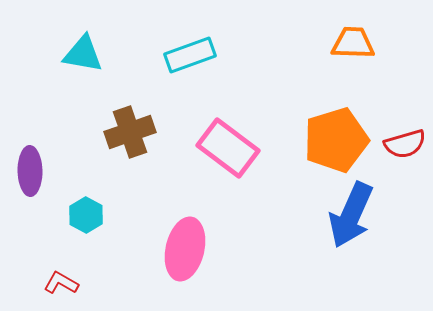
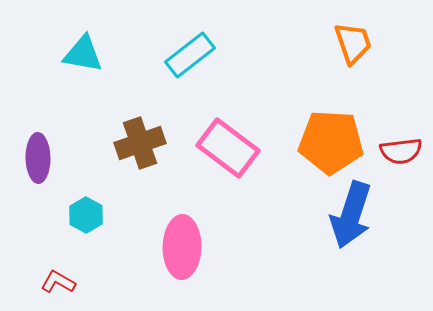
orange trapezoid: rotated 69 degrees clockwise
cyan rectangle: rotated 18 degrees counterclockwise
brown cross: moved 10 px right, 11 px down
orange pentagon: moved 5 px left, 2 px down; rotated 20 degrees clockwise
red semicircle: moved 4 px left, 7 px down; rotated 9 degrees clockwise
purple ellipse: moved 8 px right, 13 px up
blue arrow: rotated 6 degrees counterclockwise
pink ellipse: moved 3 px left, 2 px up; rotated 12 degrees counterclockwise
red L-shape: moved 3 px left, 1 px up
